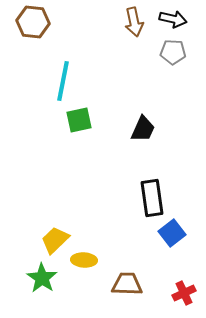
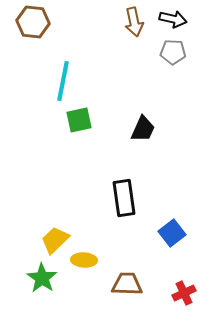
black rectangle: moved 28 px left
